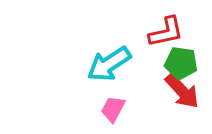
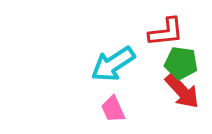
red L-shape: rotated 6 degrees clockwise
cyan arrow: moved 4 px right
pink trapezoid: rotated 52 degrees counterclockwise
